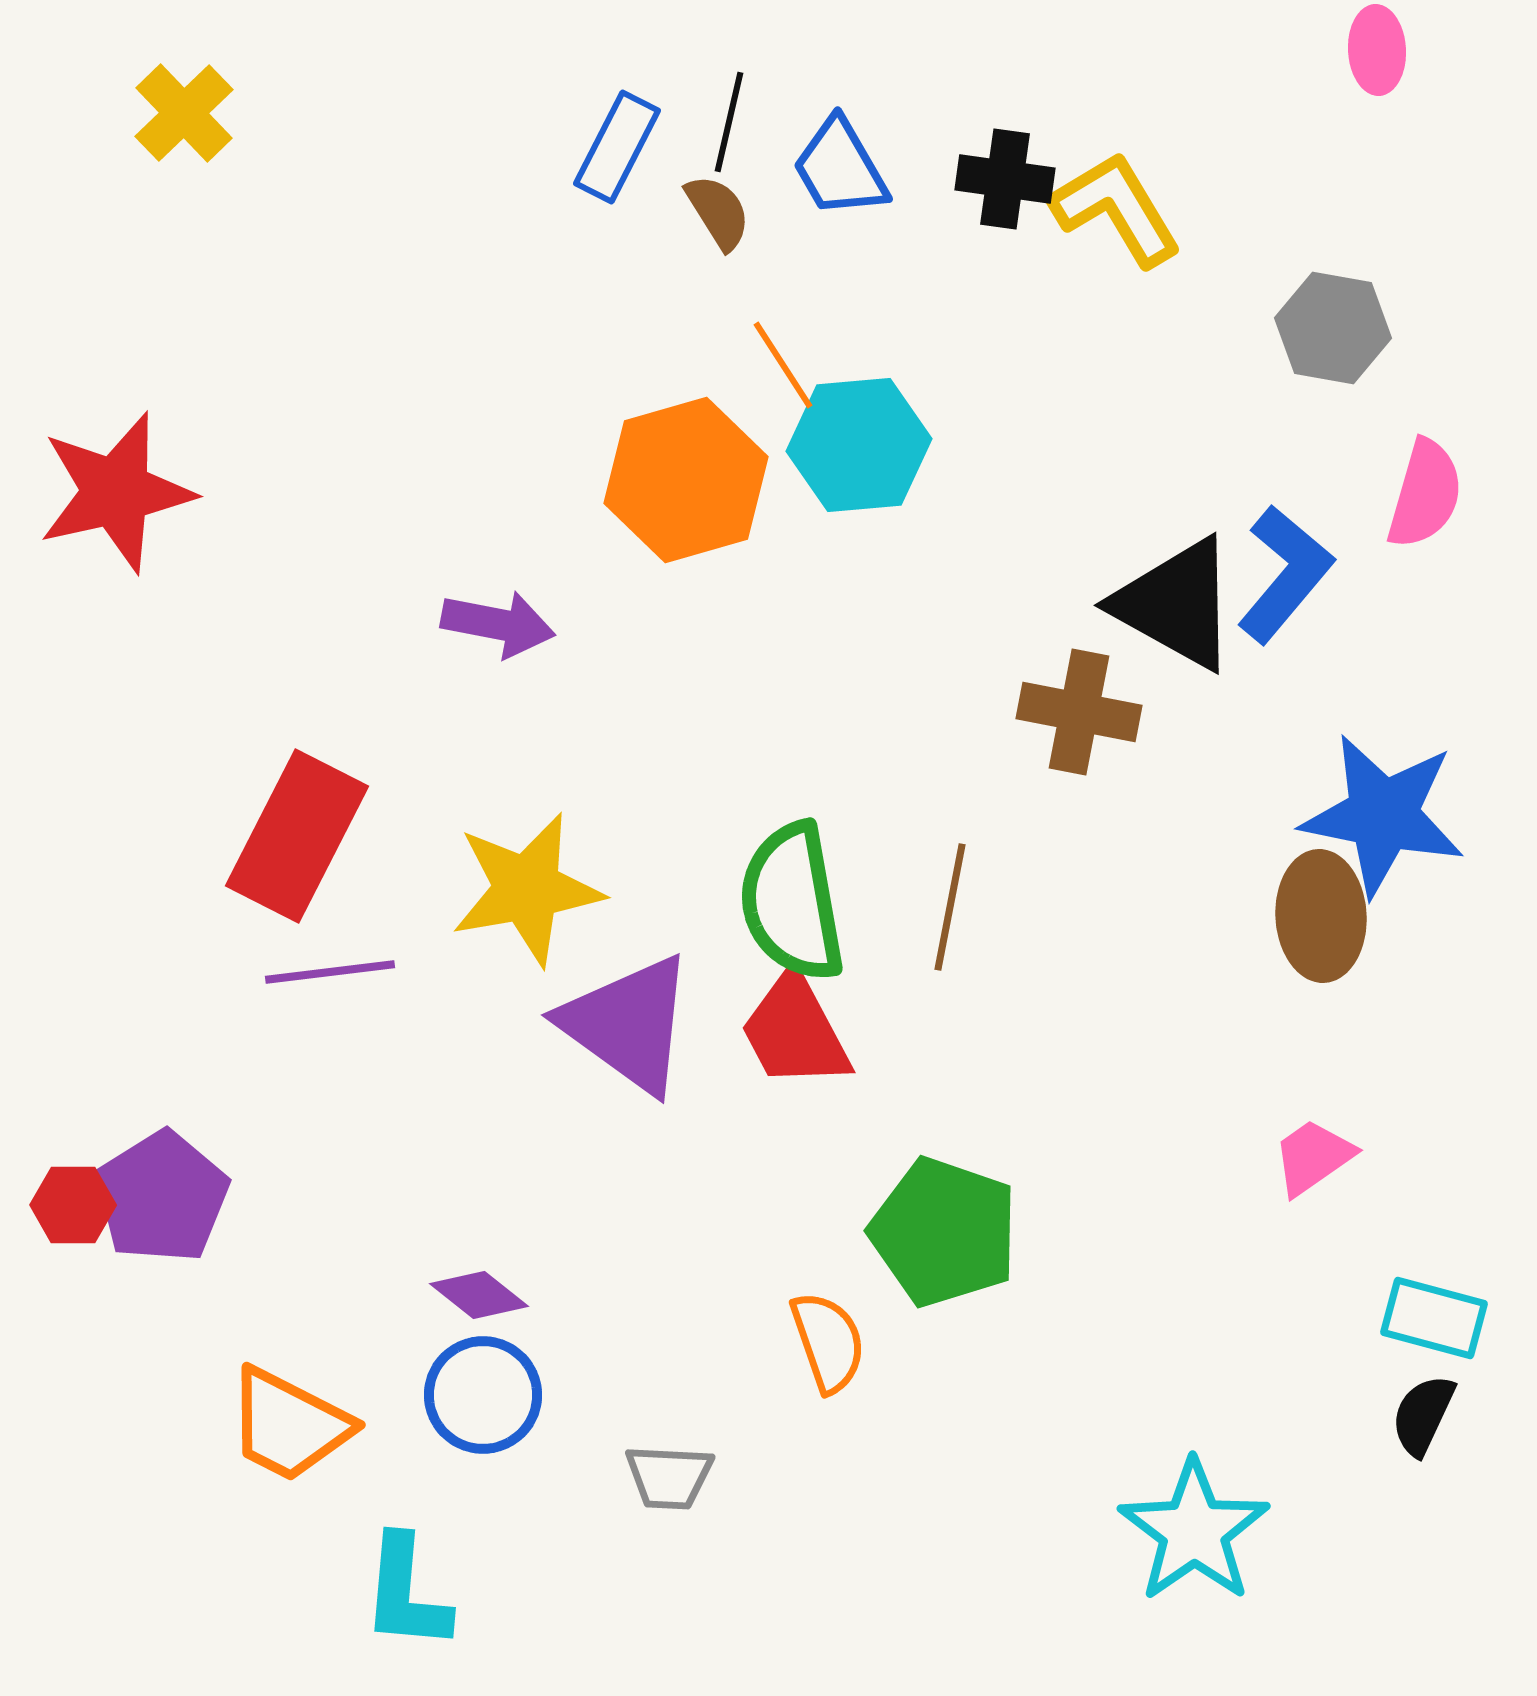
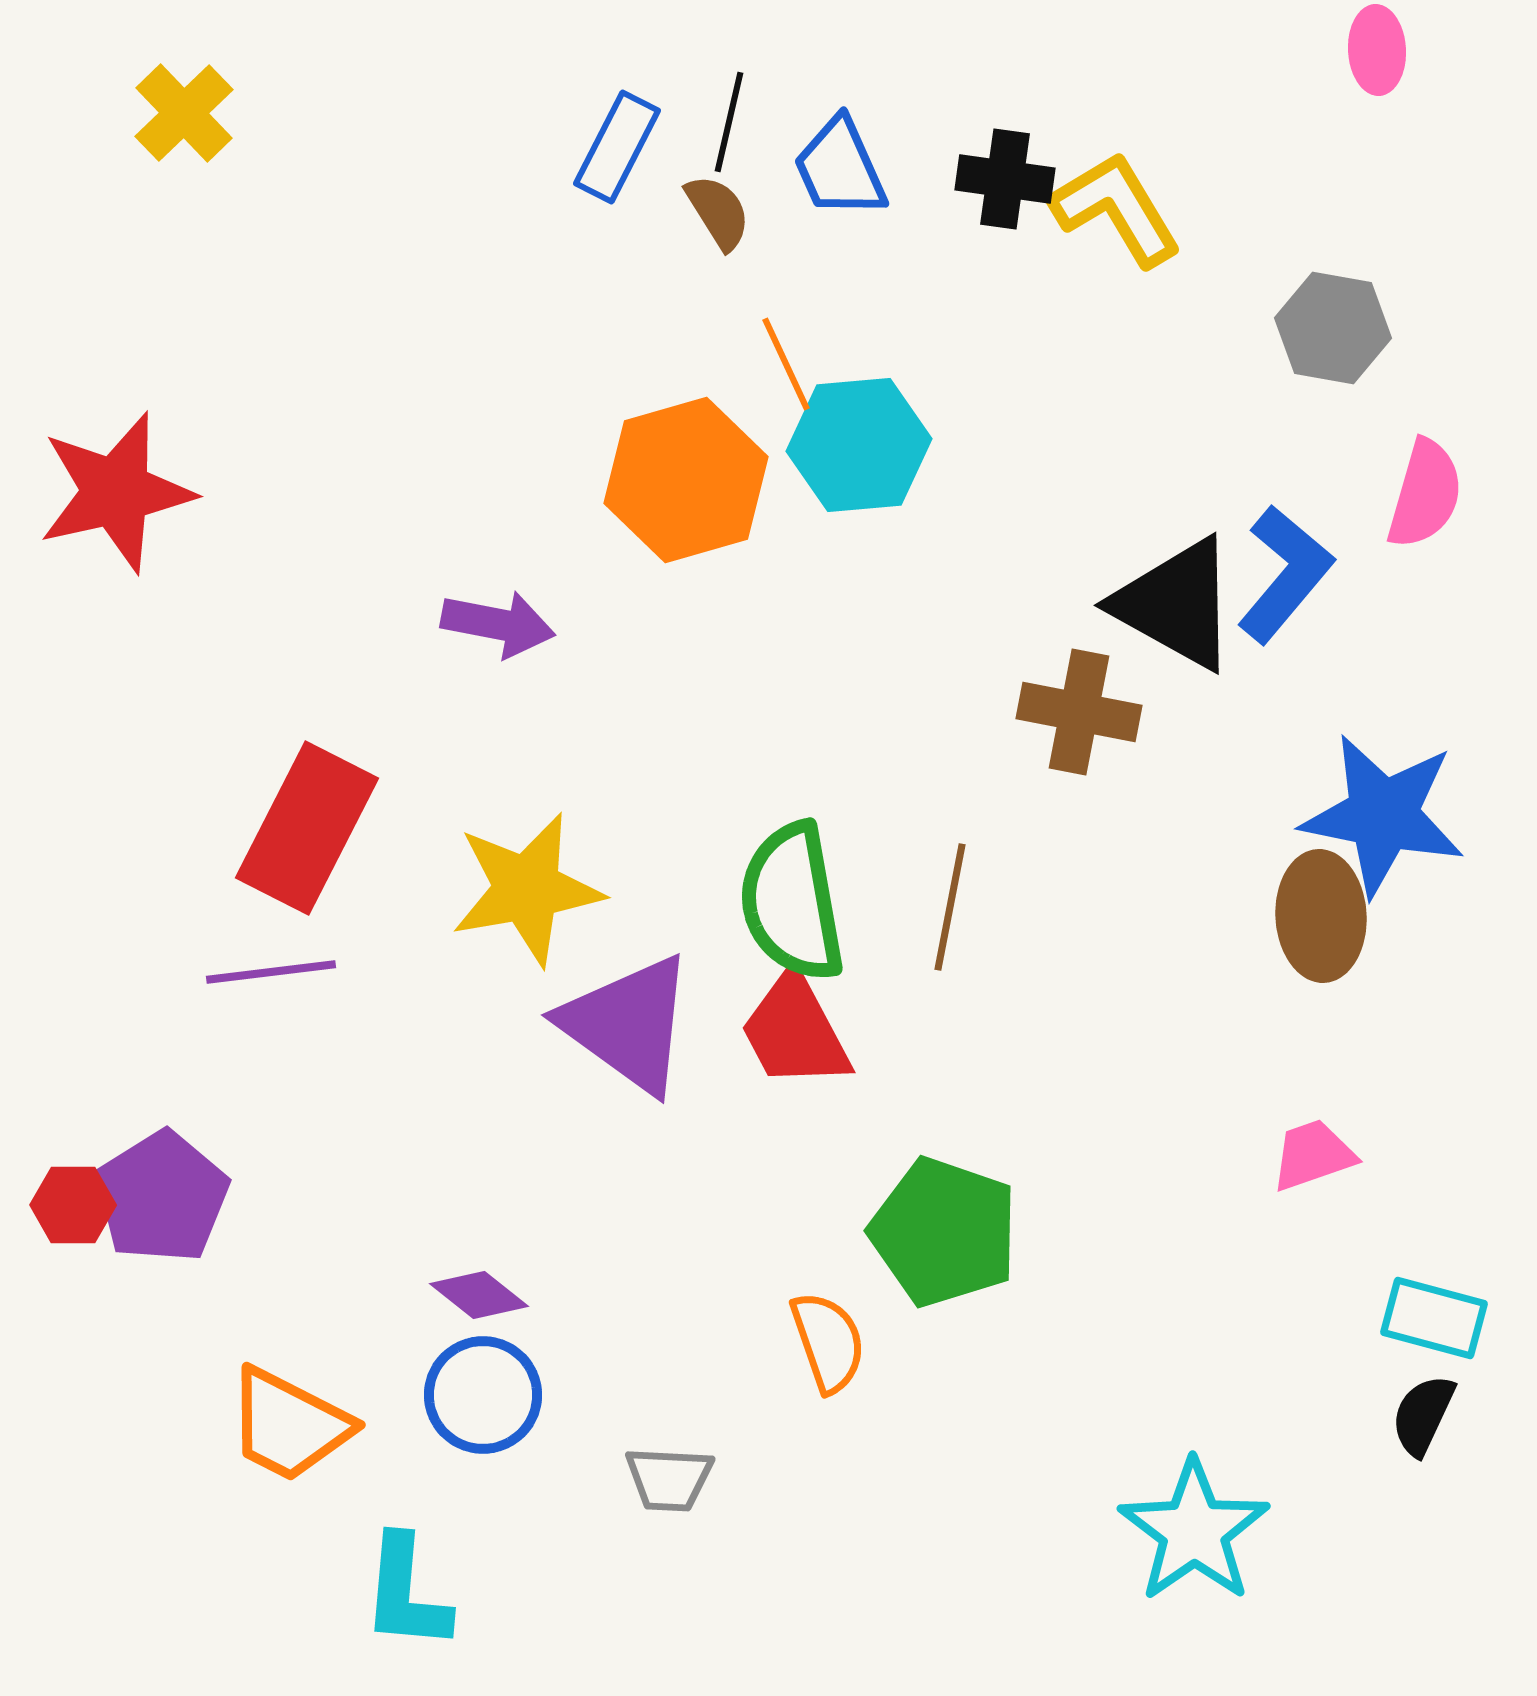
blue trapezoid: rotated 6 degrees clockwise
orange line: moved 3 px right, 1 px up; rotated 8 degrees clockwise
red rectangle: moved 10 px right, 8 px up
purple line: moved 59 px left
pink trapezoid: moved 2 px up; rotated 16 degrees clockwise
gray trapezoid: moved 2 px down
